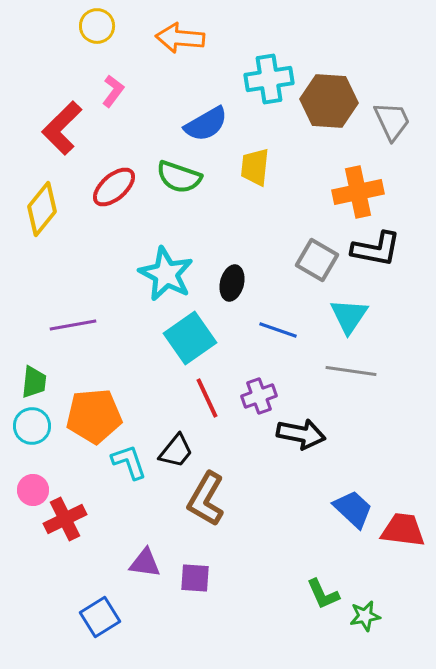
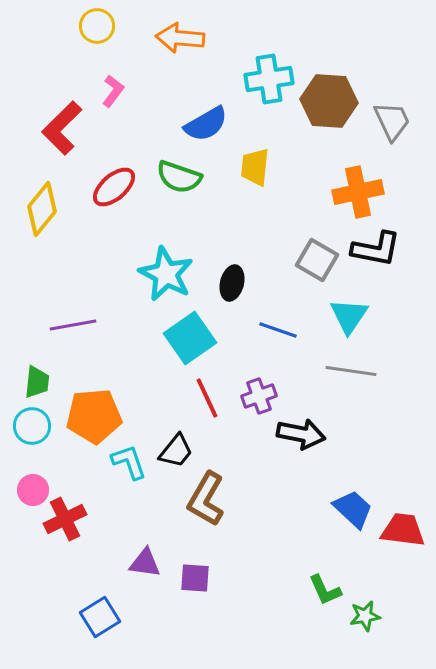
green trapezoid: moved 3 px right
green L-shape: moved 2 px right, 4 px up
